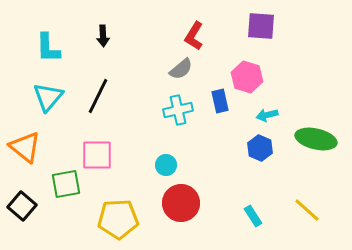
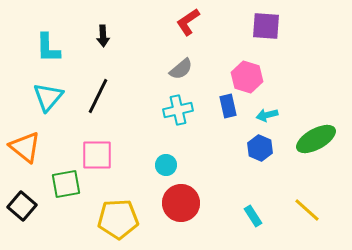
purple square: moved 5 px right
red L-shape: moved 6 px left, 14 px up; rotated 24 degrees clockwise
blue rectangle: moved 8 px right, 5 px down
green ellipse: rotated 42 degrees counterclockwise
